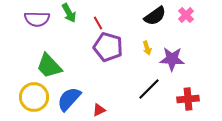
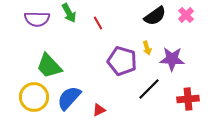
purple pentagon: moved 14 px right, 14 px down
blue semicircle: moved 1 px up
